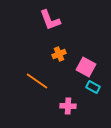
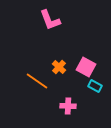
orange cross: moved 13 px down; rotated 24 degrees counterclockwise
cyan rectangle: moved 2 px right, 1 px up
